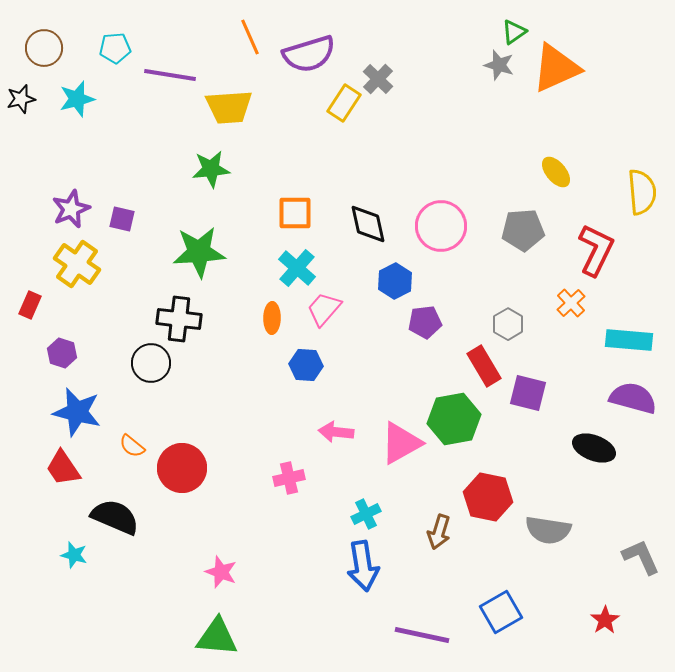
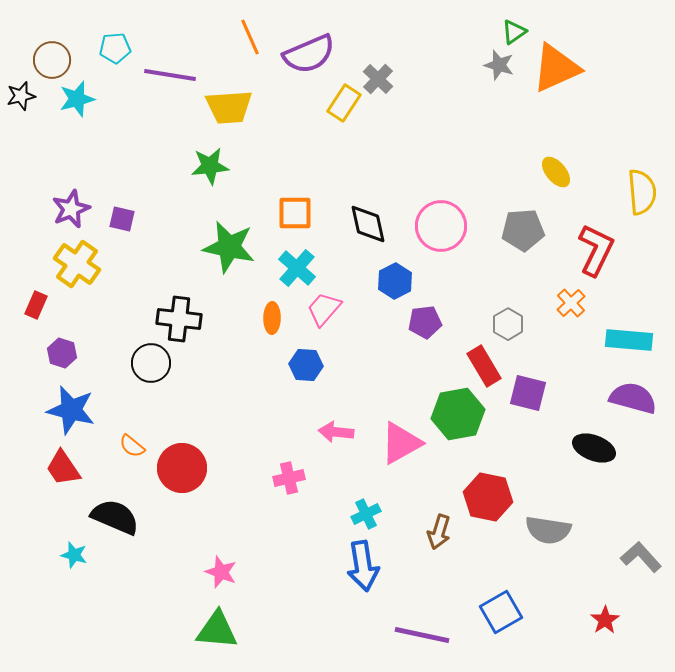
brown circle at (44, 48): moved 8 px right, 12 px down
purple semicircle at (309, 54): rotated 6 degrees counterclockwise
black star at (21, 99): moved 3 px up
green star at (211, 169): moved 1 px left, 3 px up
green star at (199, 252): moved 30 px right, 5 px up; rotated 16 degrees clockwise
red rectangle at (30, 305): moved 6 px right
blue star at (77, 412): moved 6 px left, 2 px up
green hexagon at (454, 419): moved 4 px right, 5 px up
gray L-shape at (641, 557): rotated 18 degrees counterclockwise
green triangle at (217, 637): moved 7 px up
